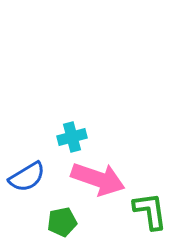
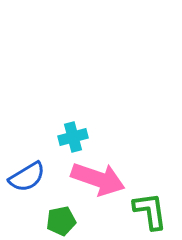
cyan cross: moved 1 px right
green pentagon: moved 1 px left, 1 px up
